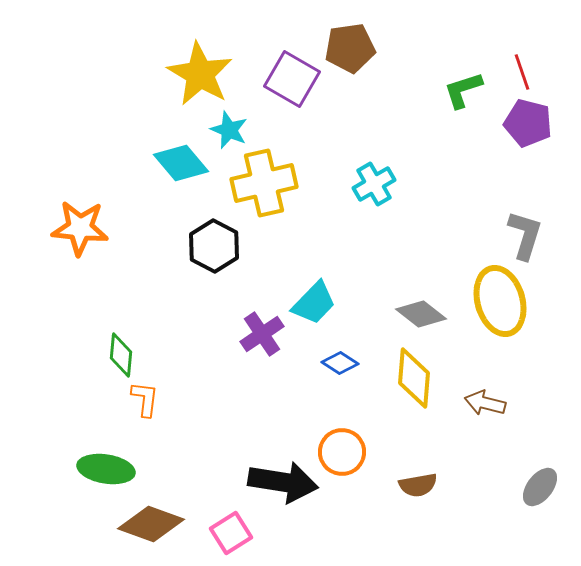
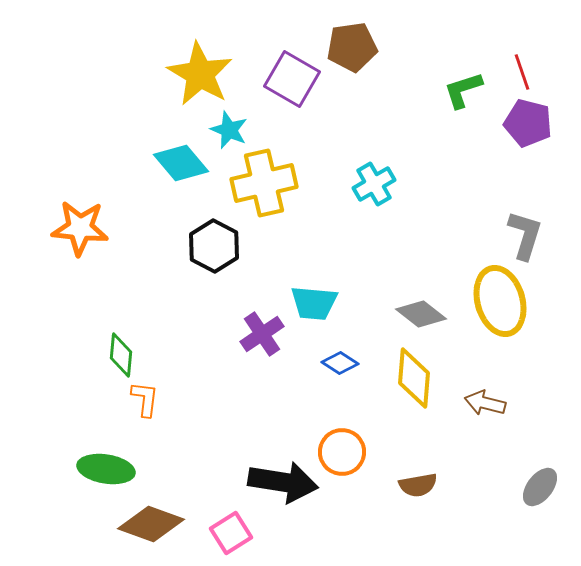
brown pentagon: moved 2 px right, 1 px up
cyan trapezoid: rotated 51 degrees clockwise
